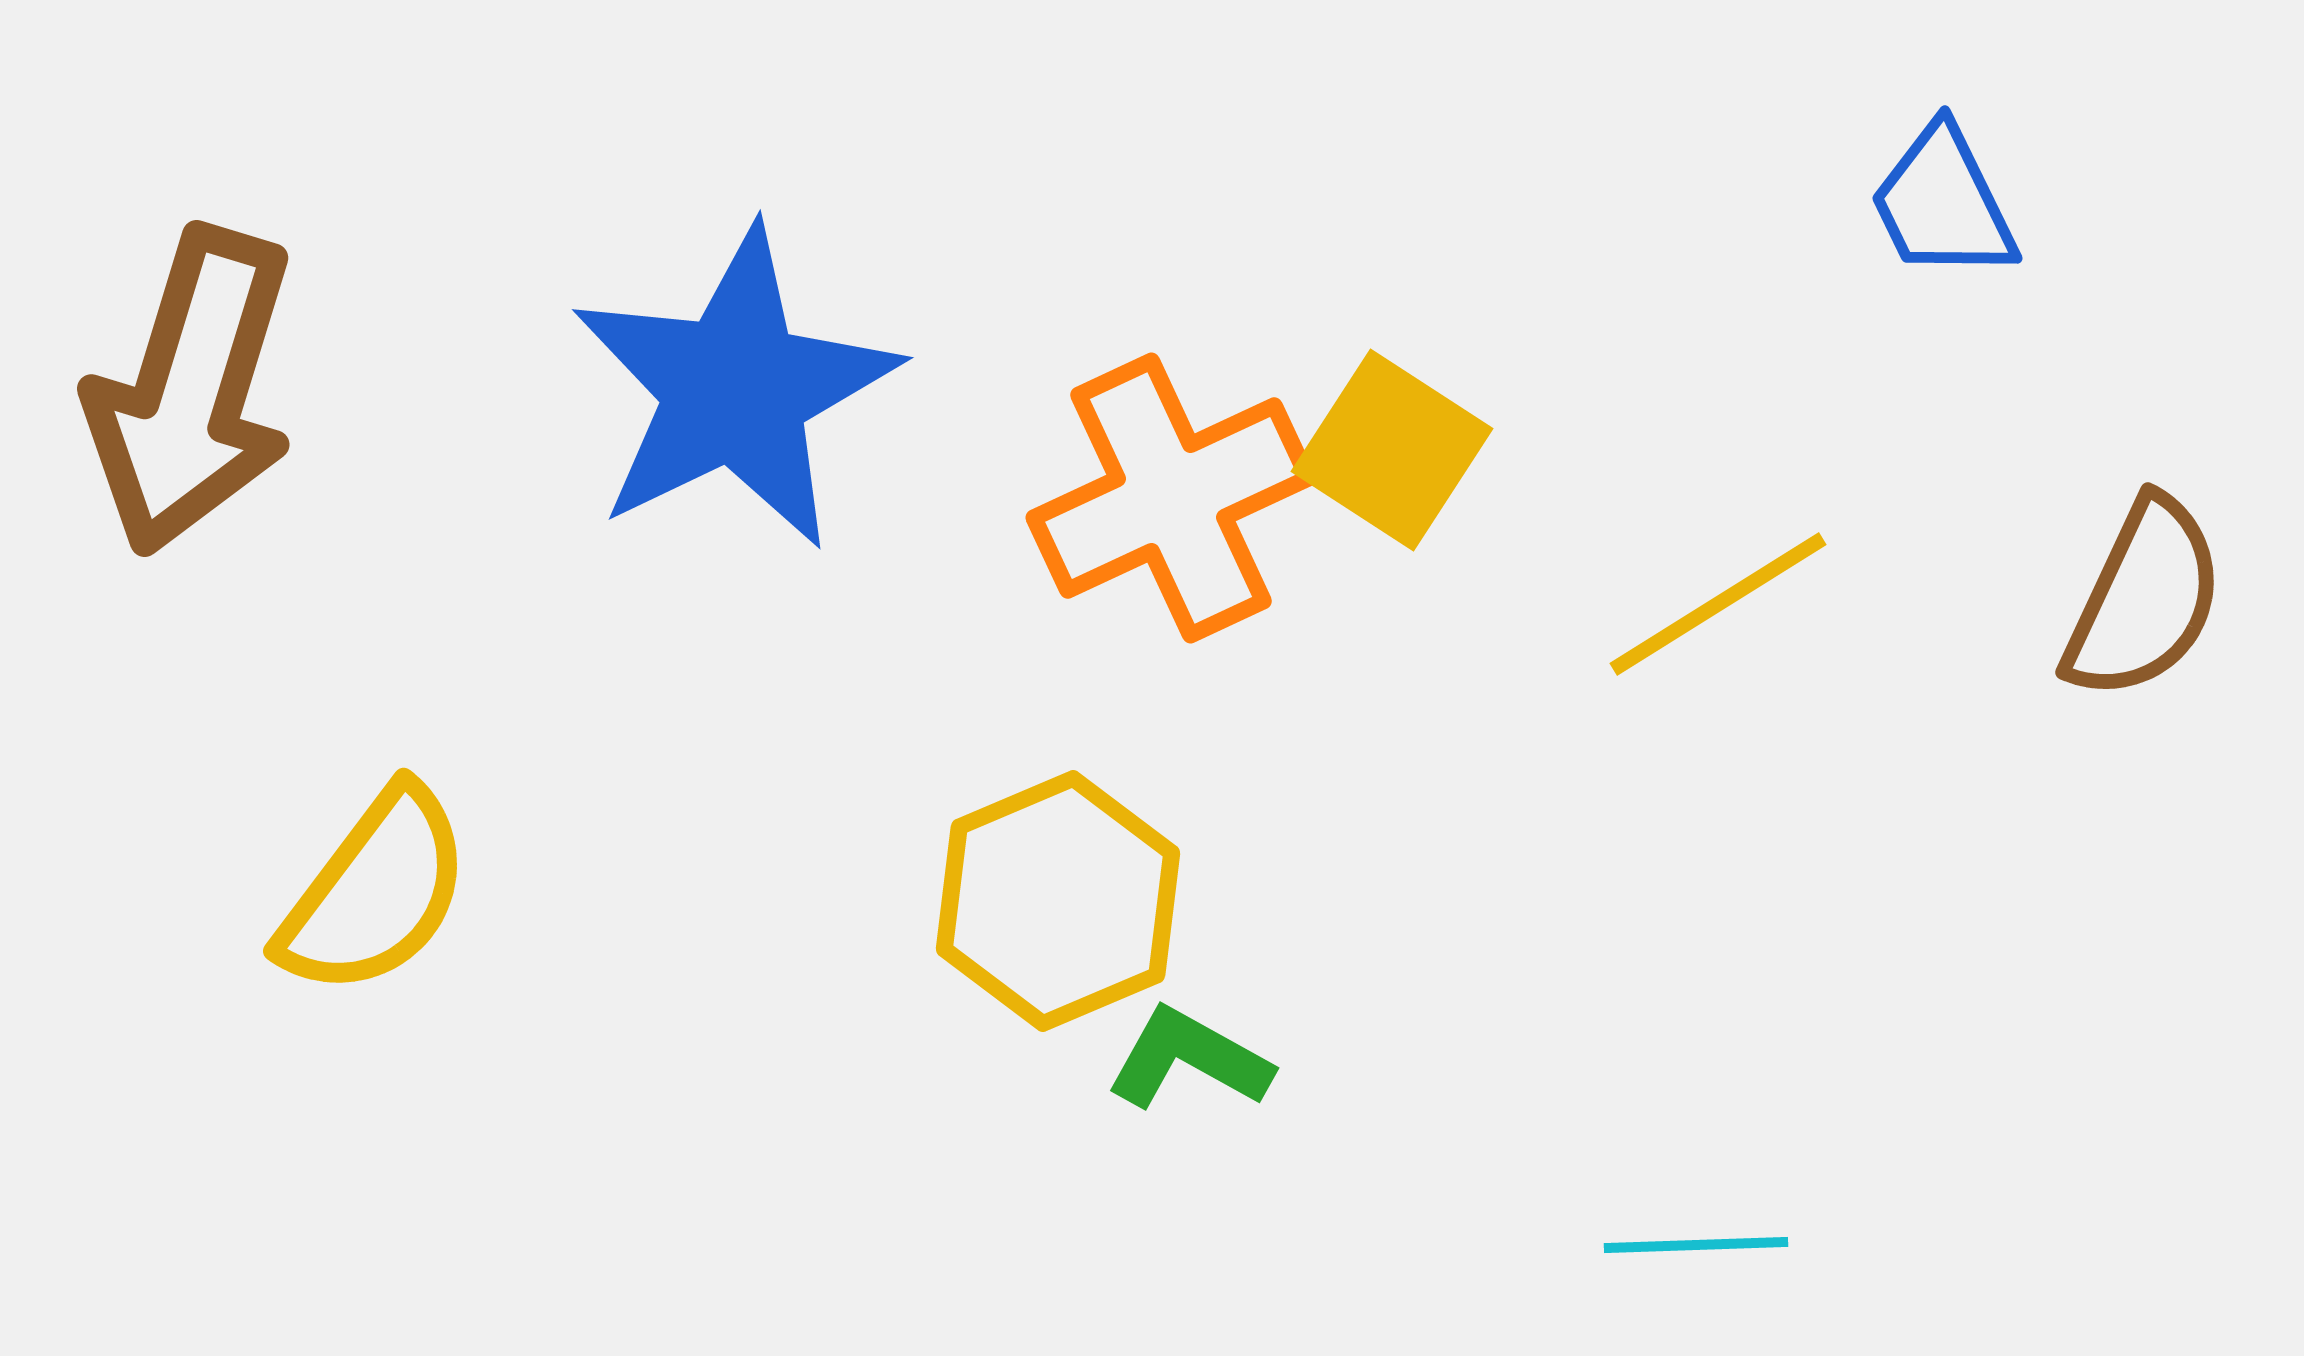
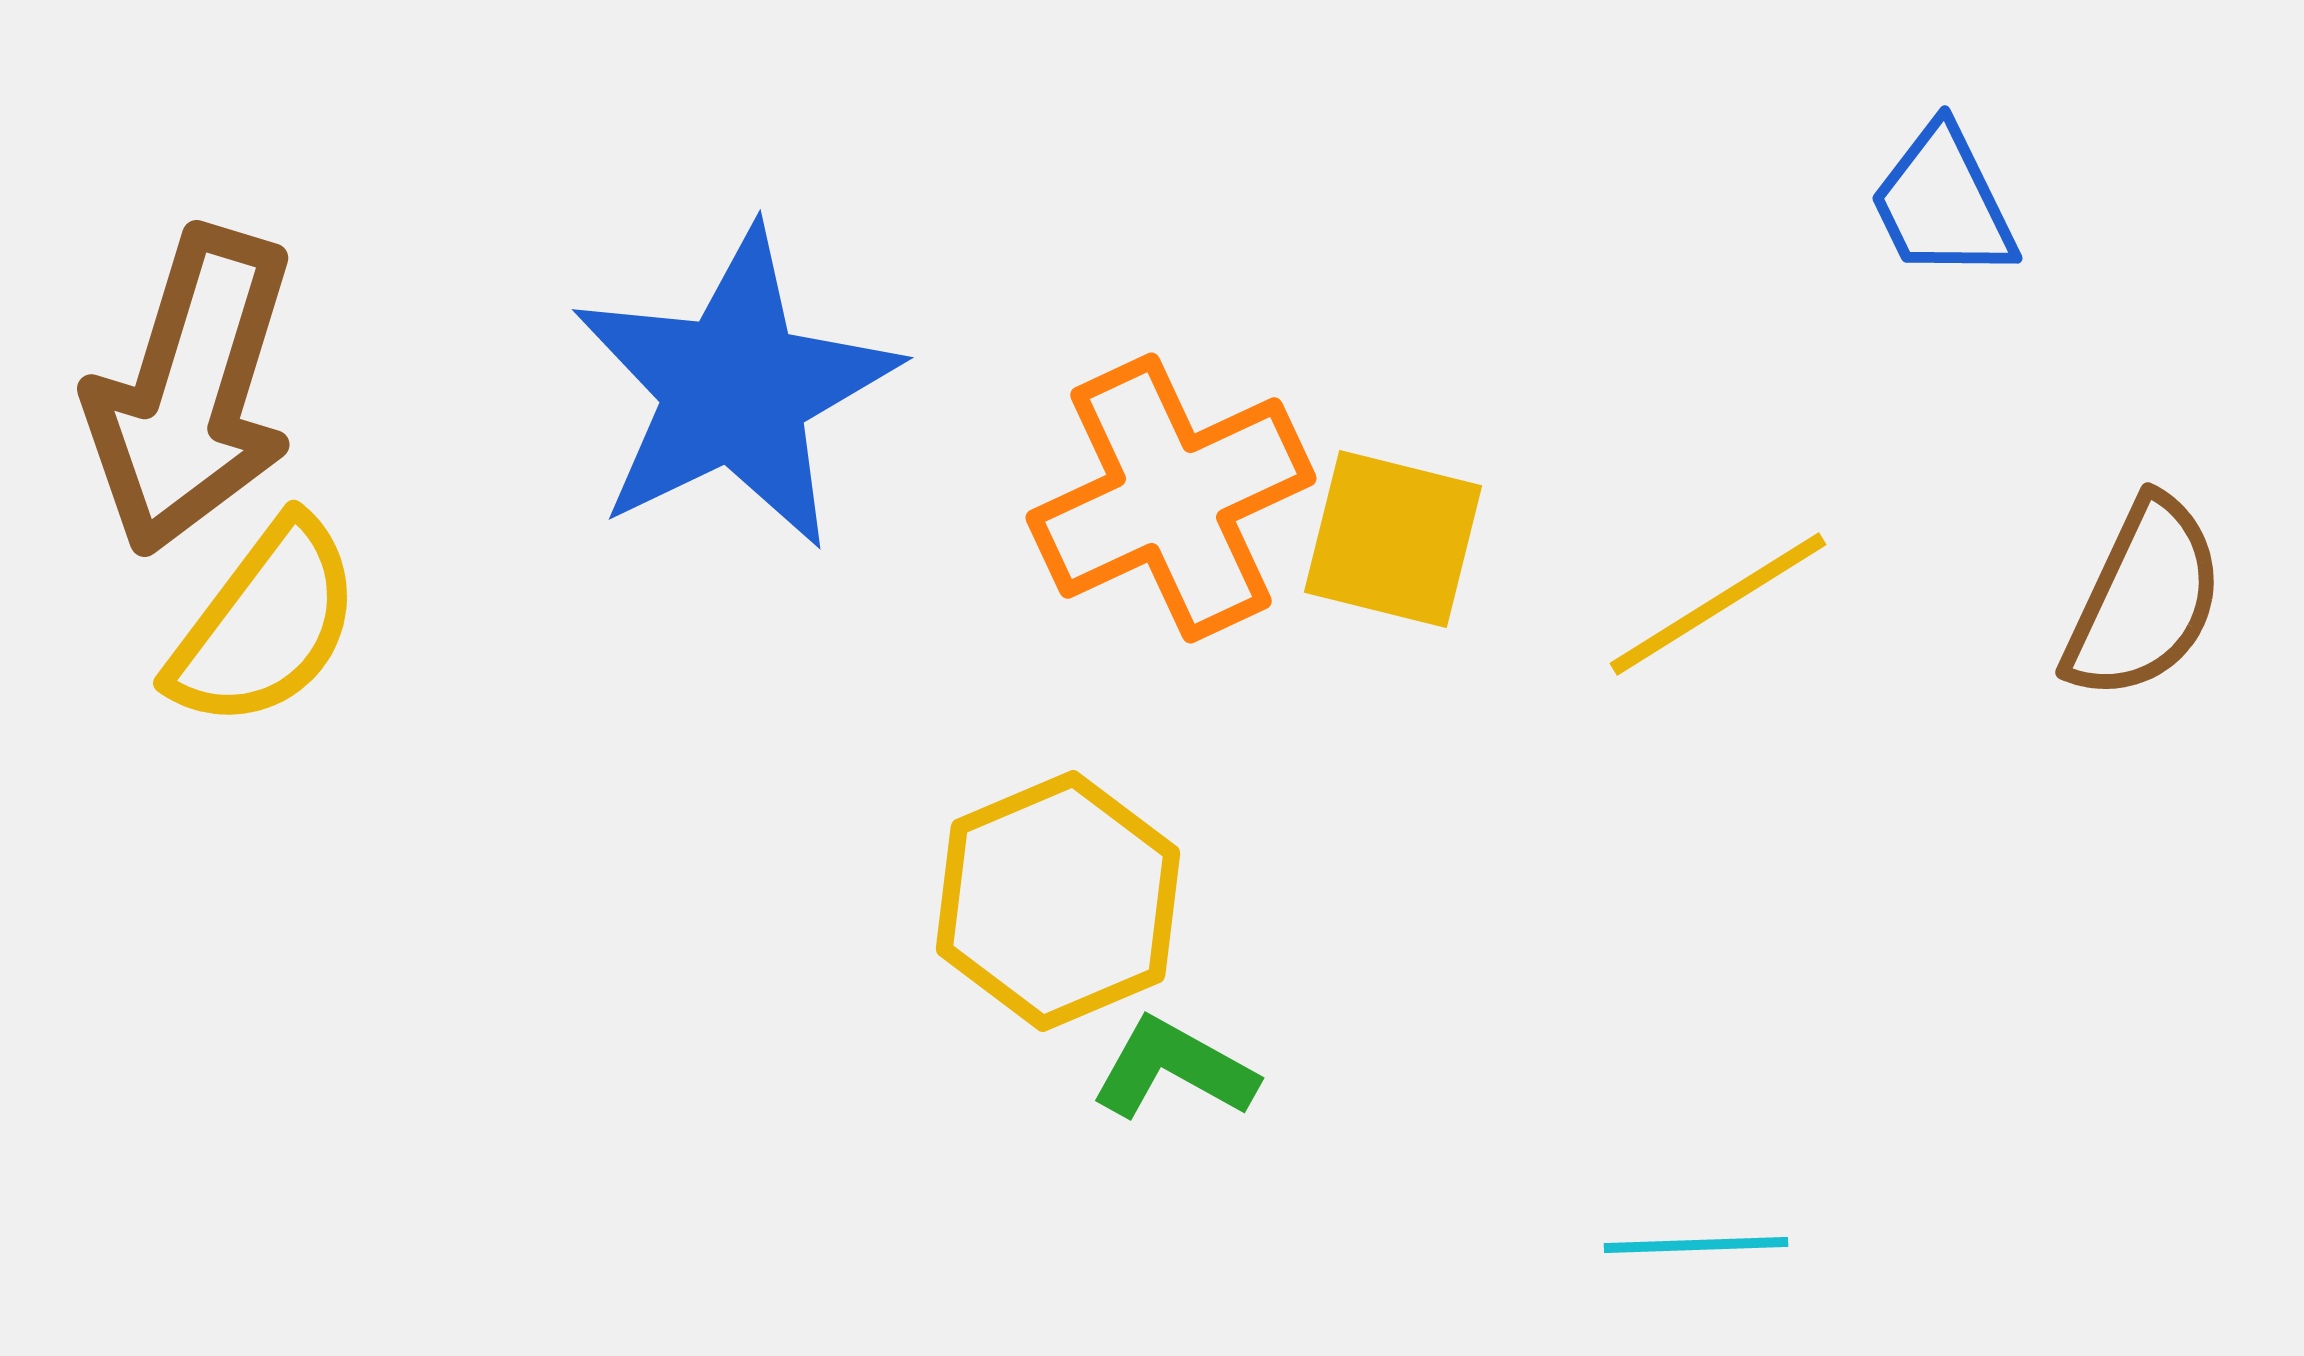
yellow square: moved 1 px right, 89 px down; rotated 19 degrees counterclockwise
yellow semicircle: moved 110 px left, 268 px up
green L-shape: moved 15 px left, 10 px down
